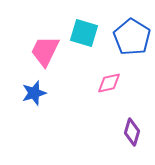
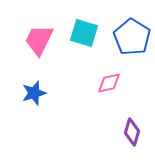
pink trapezoid: moved 6 px left, 11 px up
